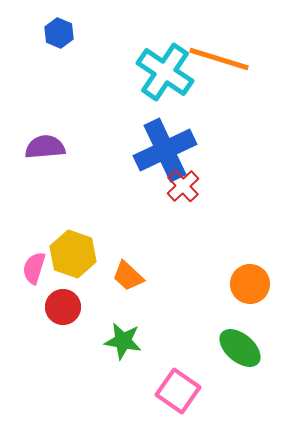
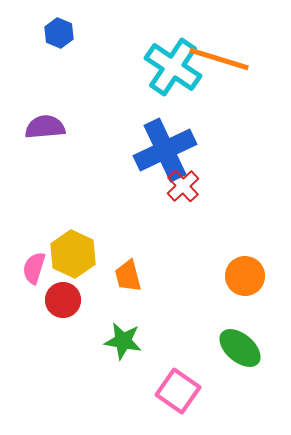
cyan cross: moved 8 px right, 5 px up
purple semicircle: moved 20 px up
yellow hexagon: rotated 6 degrees clockwise
orange trapezoid: rotated 32 degrees clockwise
orange circle: moved 5 px left, 8 px up
red circle: moved 7 px up
